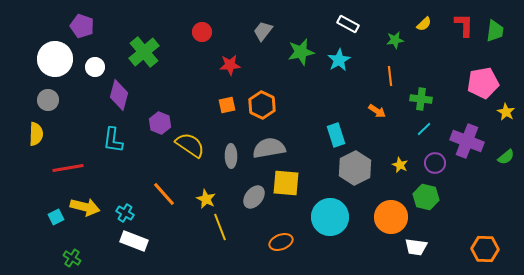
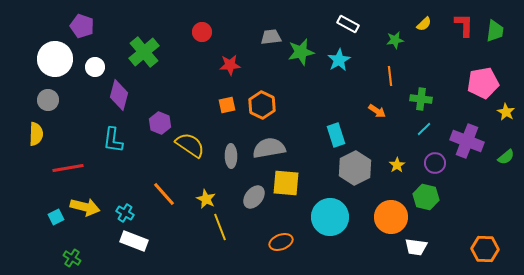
gray trapezoid at (263, 31): moved 8 px right, 6 px down; rotated 45 degrees clockwise
yellow star at (400, 165): moved 3 px left; rotated 14 degrees clockwise
